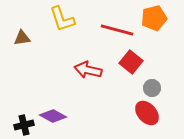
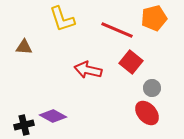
red line: rotated 8 degrees clockwise
brown triangle: moved 2 px right, 9 px down; rotated 12 degrees clockwise
